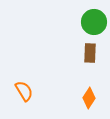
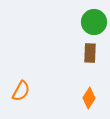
orange semicircle: moved 3 px left; rotated 60 degrees clockwise
